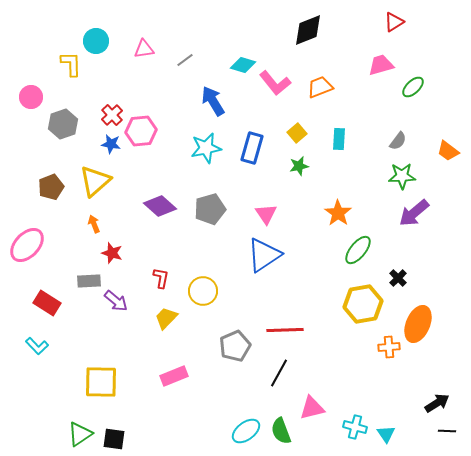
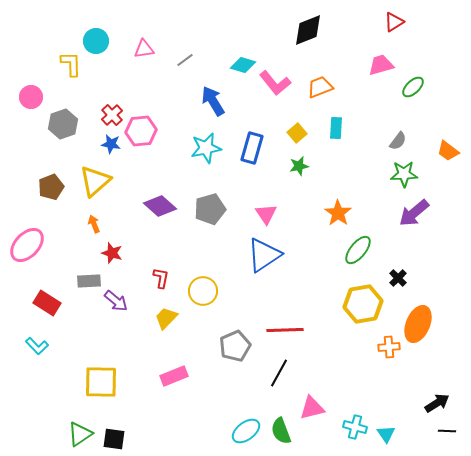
cyan rectangle at (339, 139): moved 3 px left, 11 px up
green star at (402, 176): moved 2 px right, 2 px up
